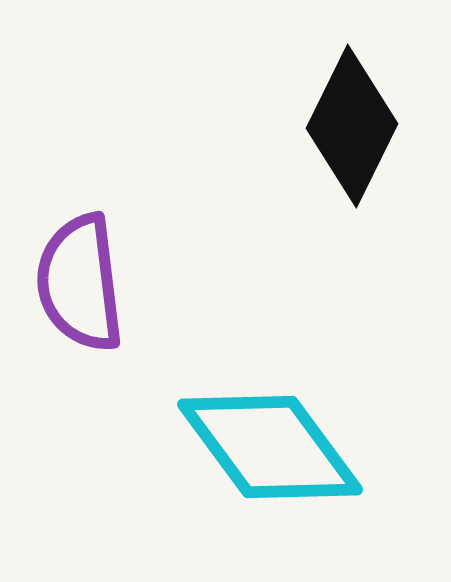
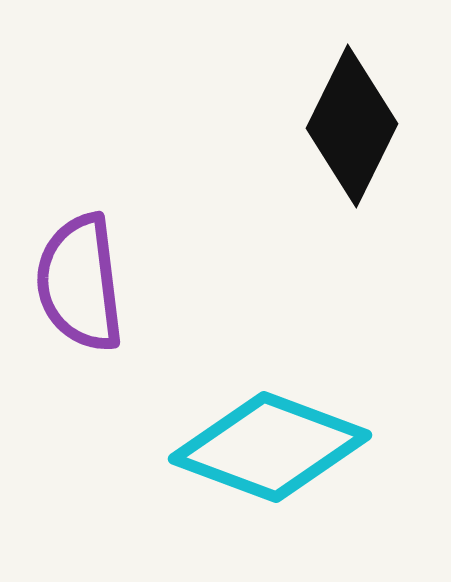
cyan diamond: rotated 33 degrees counterclockwise
